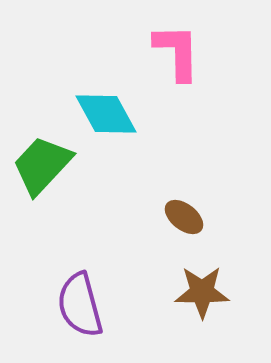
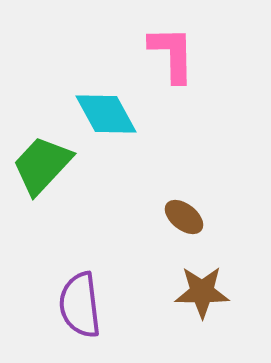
pink L-shape: moved 5 px left, 2 px down
purple semicircle: rotated 8 degrees clockwise
